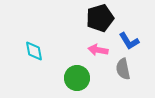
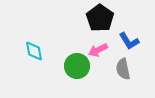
black pentagon: rotated 20 degrees counterclockwise
pink arrow: rotated 36 degrees counterclockwise
green circle: moved 12 px up
